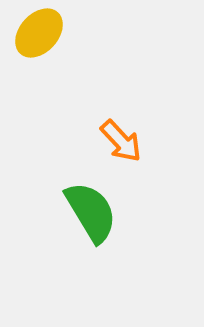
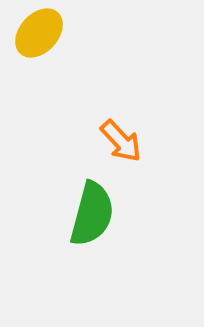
green semicircle: moved 1 px right, 2 px down; rotated 46 degrees clockwise
